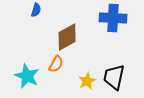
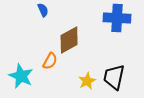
blue semicircle: moved 7 px right; rotated 40 degrees counterclockwise
blue cross: moved 4 px right
brown diamond: moved 2 px right, 3 px down
orange semicircle: moved 6 px left, 3 px up
cyan star: moved 6 px left
